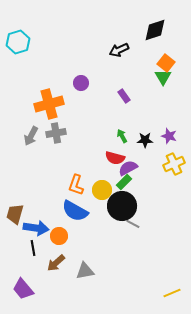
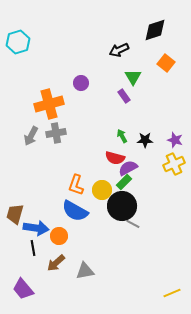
green triangle: moved 30 px left
purple star: moved 6 px right, 4 px down
